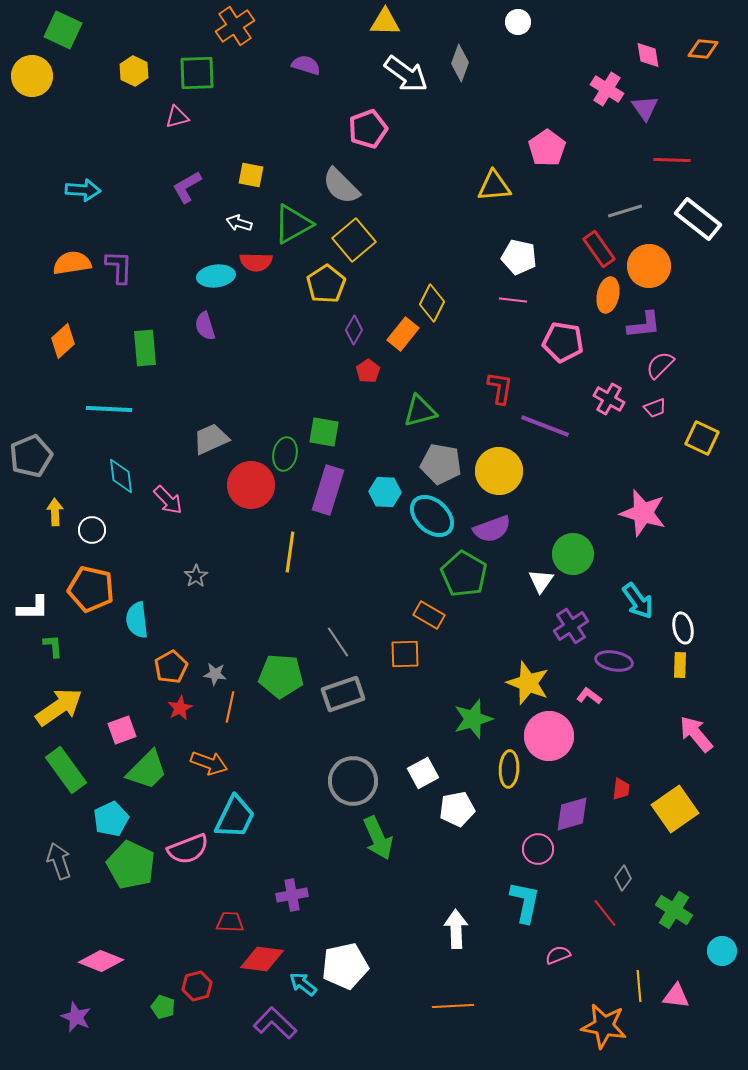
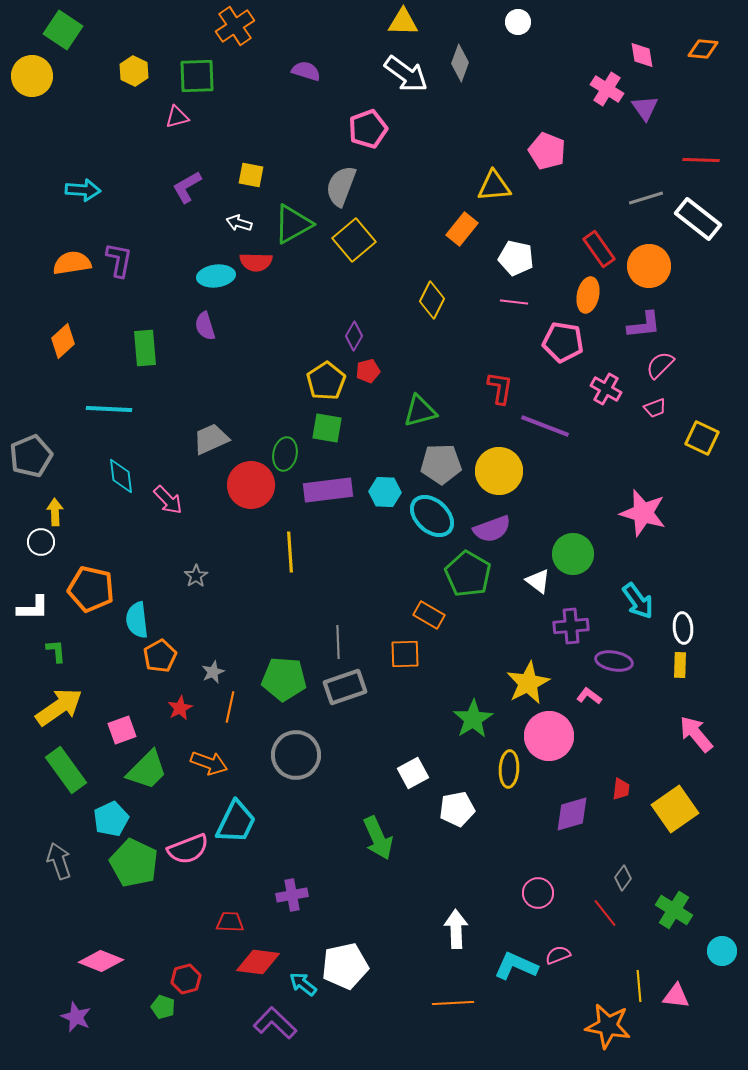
yellow triangle at (385, 22): moved 18 px right
green square at (63, 30): rotated 9 degrees clockwise
pink diamond at (648, 55): moved 6 px left
purple semicircle at (306, 65): moved 6 px down
green square at (197, 73): moved 3 px down
pink pentagon at (547, 148): moved 3 px down; rotated 15 degrees counterclockwise
red line at (672, 160): moved 29 px right
gray semicircle at (341, 186): rotated 66 degrees clockwise
gray line at (625, 211): moved 21 px right, 13 px up
white pentagon at (519, 257): moved 3 px left, 1 px down
purple L-shape at (119, 267): moved 7 px up; rotated 9 degrees clockwise
yellow pentagon at (326, 284): moved 97 px down
orange ellipse at (608, 295): moved 20 px left
pink line at (513, 300): moved 1 px right, 2 px down
yellow diamond at (432, 303): moved 3 px up
purple diamond at (354, 330): moved 6 px down
orange rectangle at (403, 334): moved 59 px right, 105 px up
red pentagon at (368, 371): rotated 20 degrees clockwise
pink cross at (609, 399): moved 3 px left, 10 px up
green square at (324, 432): moved 3 px right, 4 px up
gray pentagon at (441, 464): rotated 12 degrees counterclockwise
purple rectangle at (328, 490): rotated 66 degrees clockwise
white circle at (92, 530): moved 51 px left, 12 px down
yellow line at (290, 552): rotated 12 degrees counterclockwise
green pentagon at (464, 574): moved 4 px right
white triangle at (541, 581): moved 3 px left; rotated 28 degrees counterclockwise
purple cross at (571, 626): rotated 28 degrees clockwise
white ellipse at (683, 628): rotated 8 degrees clockwise
gray line at (338, 642): rotated 32 degrees clockwise
green L-shape at (53, 646): moved 3 px right, 5 px down
orange pentagon at (171, 667): moved 11 px left, 11 px up
gray star at (215, 674): moved 2 px left, 2 px up; rotated 30 degrees counterclockwise
green pentagon at (281, 676): moved 3 px right, 3 px down
yellow star at (528, 683): rotated 24 degrees clockwise
gray rectangle at (343, 694): moved 2 px right, 7 px up
green star at (473, 719): rotated 15 degrees counterclockwise
white square at (423, 773): moved 10 px left
gray circle at (353, 781): moved 57 px left, 26 px up
cyan trapezoid at (235, 817): moved 1 px right, 5 px down
pink circle at (538, 849): moved 44 px down
green pentagon at (131, 865): moved 3 px right, 2 px up
cyan L-shape at (525, 902): moved 9 px left, 64 px down; rotated 78 degrees counterclockwise
red diamond at (262, 959): moved 4 px left, 3 px down
red hexagon at (197, 986): moved 11 px left, 7 px up
orange line at (453, 1006): moved 3 px up
orange star at (604, 1026): moved 4 px right
